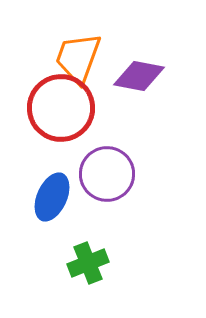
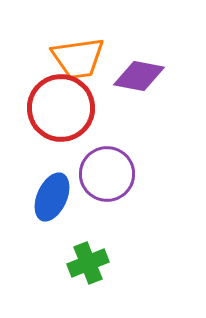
orange trapezoid: rotated 118 degrees counterclockwise
